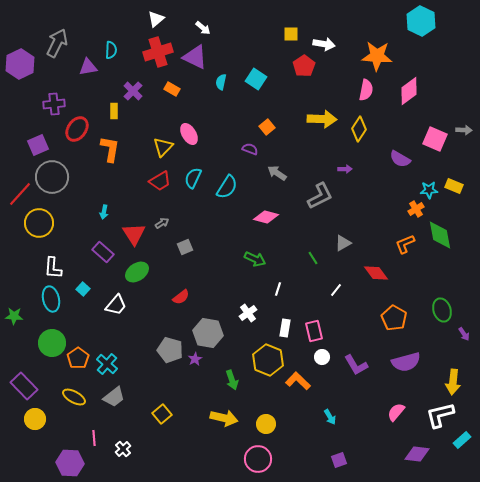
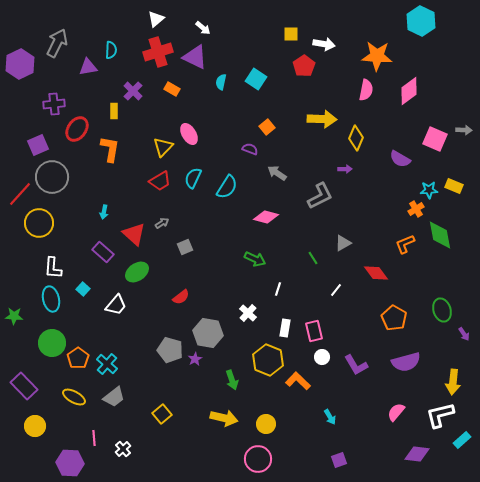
yellow diamond at (359, 129): moved 3 px left, 9 px down; rotated 10 degrees counterclockwise
red triangle at (134, 234): rotated 15 degrees counterclockwise
white cross at (248, 313): rotated 12 degrees counterclockwise
yellow circle at (35, 419): moved 7 px down
